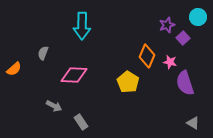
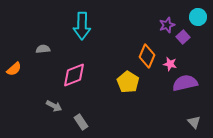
purple square: moved 1 px up
gray semicircle: moved 4 px up; rotated 64 degrees clockwise
pink star: moved 2 px down
pink diamond: rotated 24 degrees counterclockwise
purple semicircle: rotated 95 degrees clockwise
gray triangle: moved 1 px right, 1 px up; rotated 16 degrees clockwise
